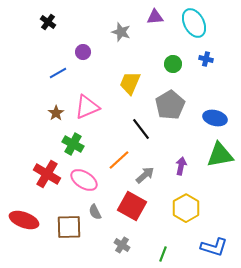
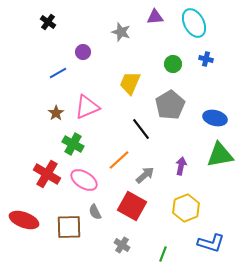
yellow hexagon: rotated 8 degrees clockwise
blue L-shape: moved 3 px left, 4 px up
